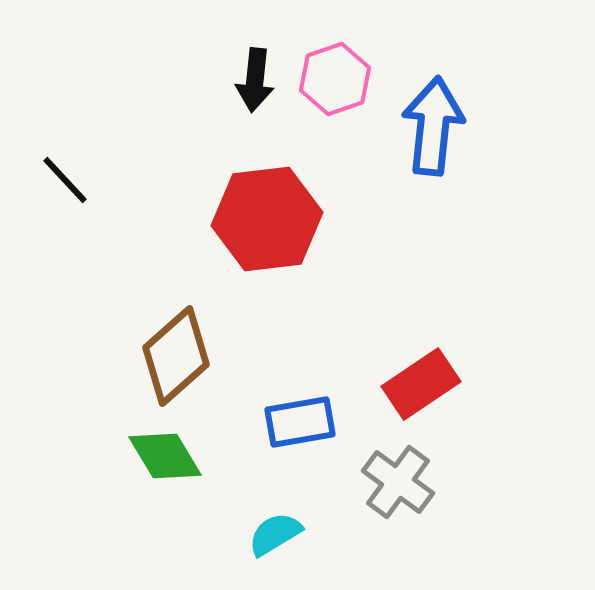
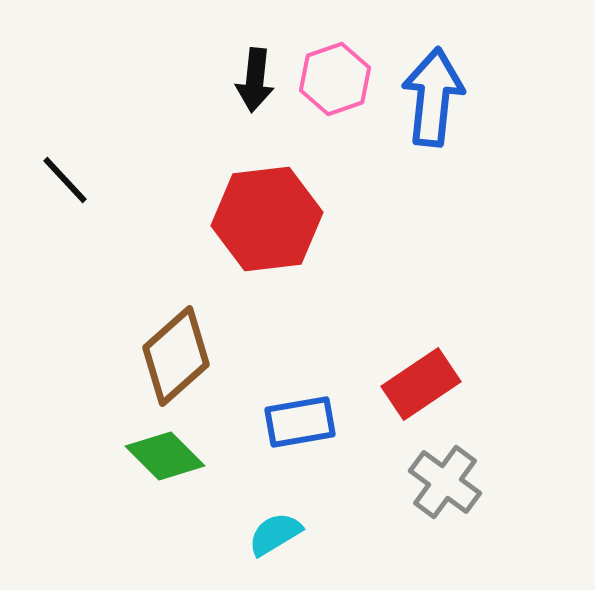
blue arrow: moved 29 px up
green diamond: rotated 14 degrees counterclockwise
gray cross: moved 47 px right
